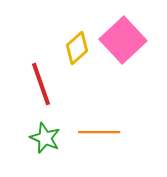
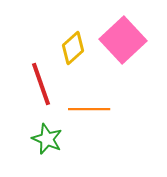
yellow diamond: moved 4 px left
orange line: moved 10 px left, 23 px up
green star: moved 2 px right, 1 px down
